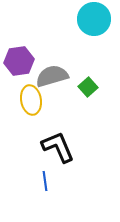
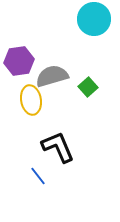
blue line: moved 7 px left, 5 px up; rotated 30 degrees counterclockwise
